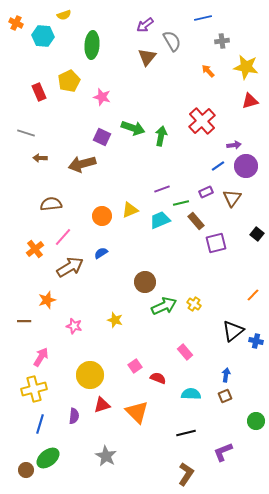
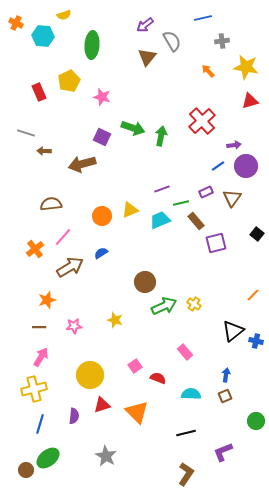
brown arrow at (40, 158): moved 4 px right, 7 px up
brown line at (24, 321): moved 15 px right, 6 px down
pink star at (74, 326): rotated 21 degrees counterclockwise
